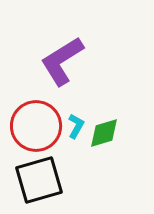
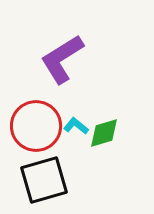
purple L-shape: moved 2 px up
cyan L-shape: rotated 80 degrees counterclockwise
black square: moved 5 px right
